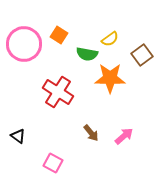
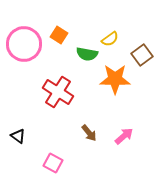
orange star: moved 5 px right, 1 px down
brown arrow: moved 2 px left
